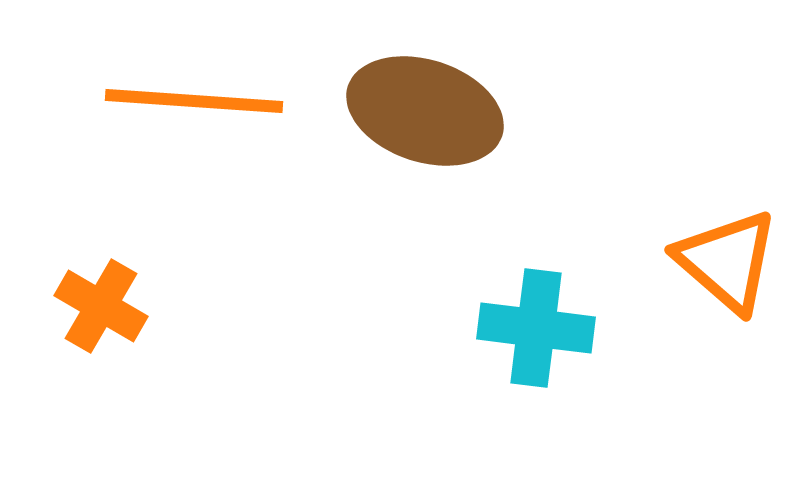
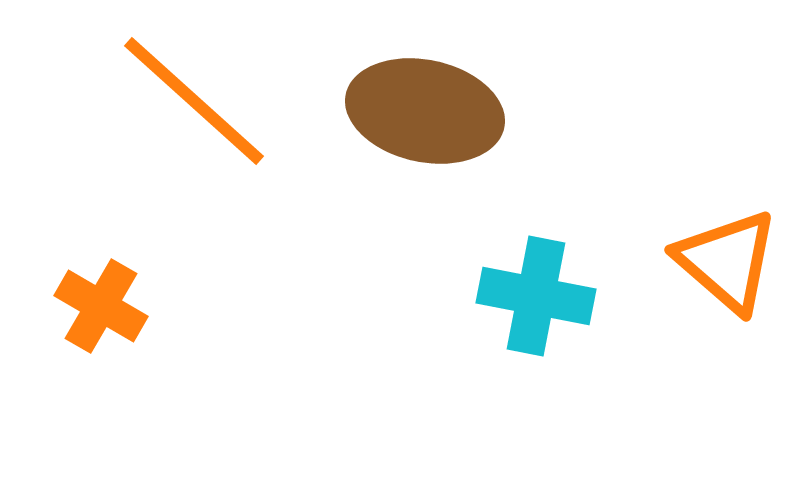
orange line: rotated 38 degrees clockwise
brown ellipse: rotated 6 degrees counterclockwise
cyan cross: moved 32 px up; rotated 4 degrees clockwise
